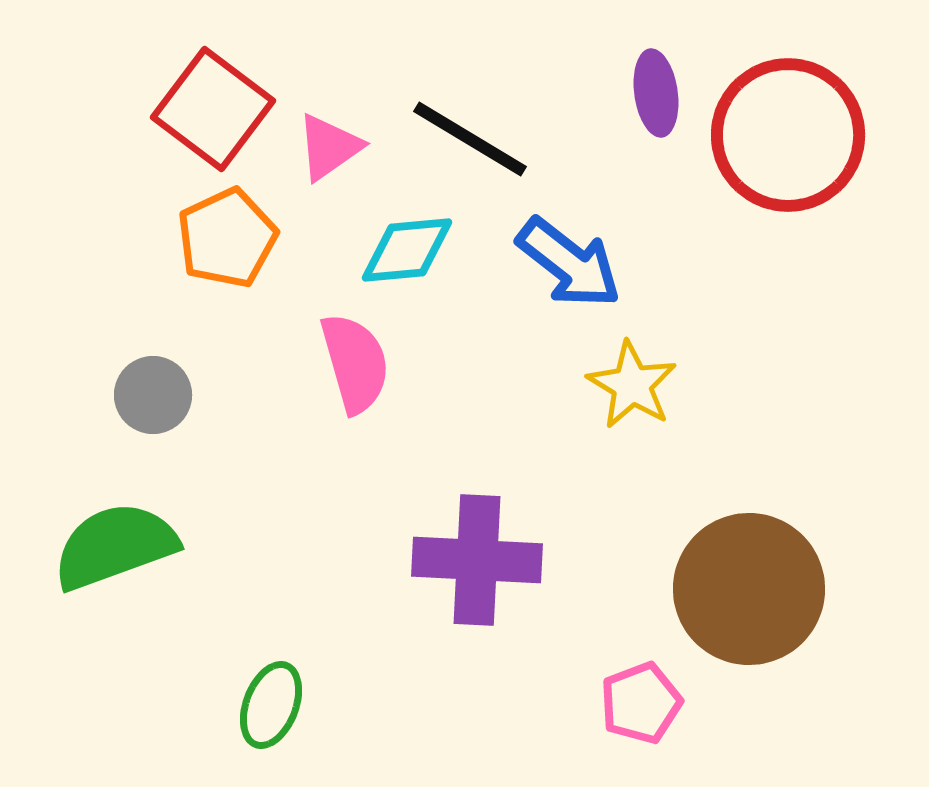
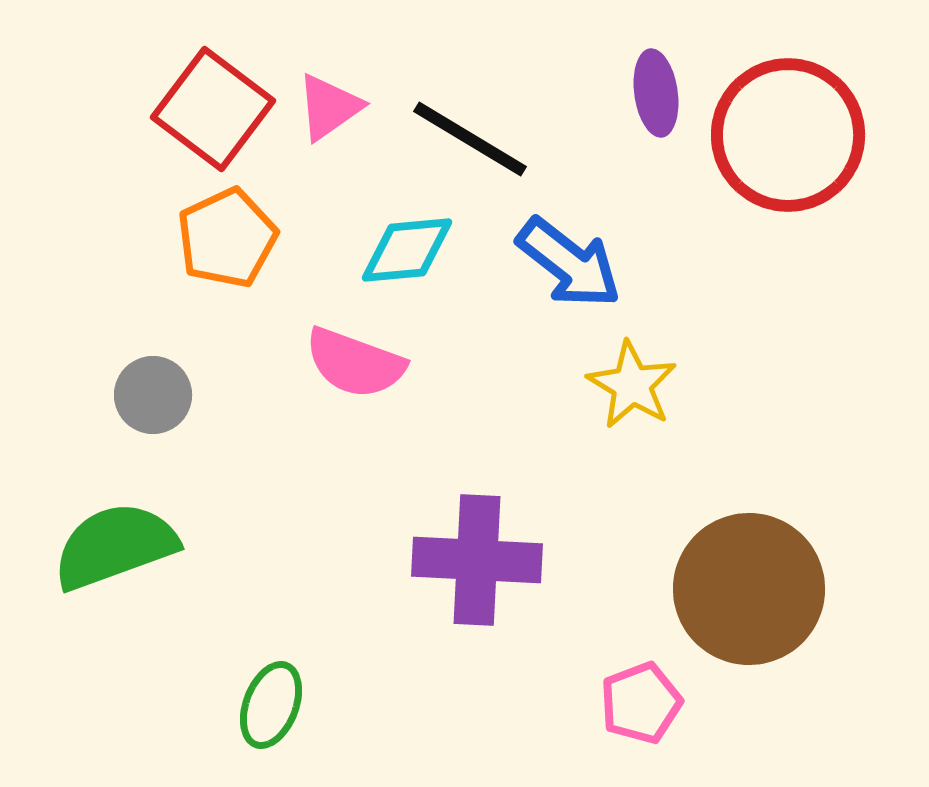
pink triangle: moved 40 px up
pink semicircle: rotated 126 degrees clockwise
